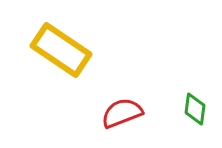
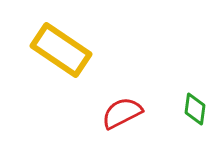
red semicircle: rotated 6 degrees counterclockwise
